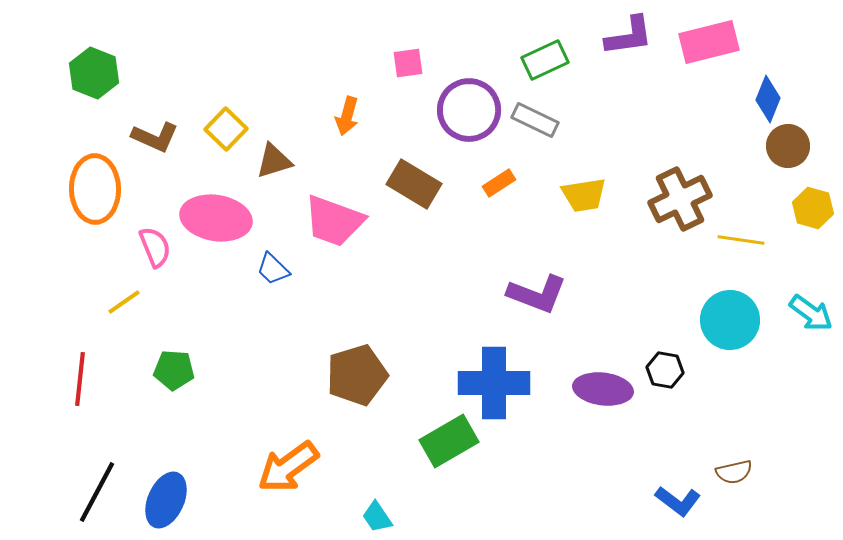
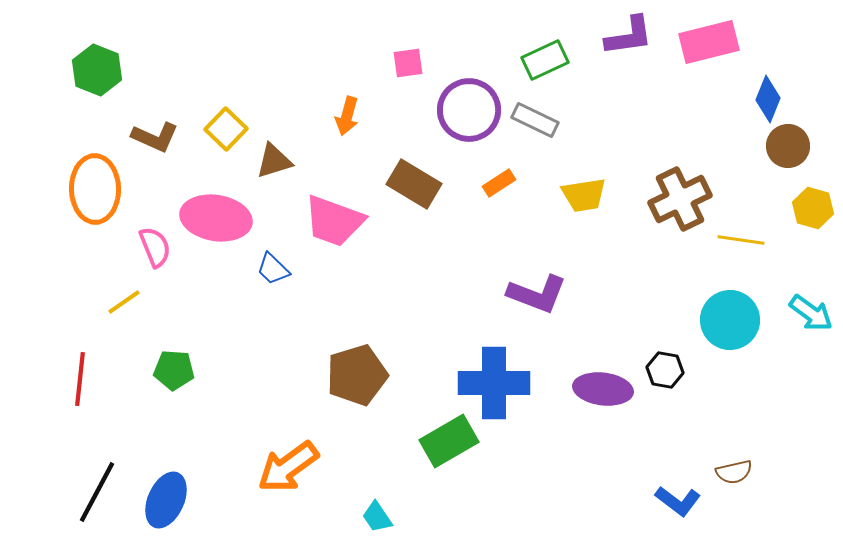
green hexagon at (94, 73): moved 3 px right, 3 px up
